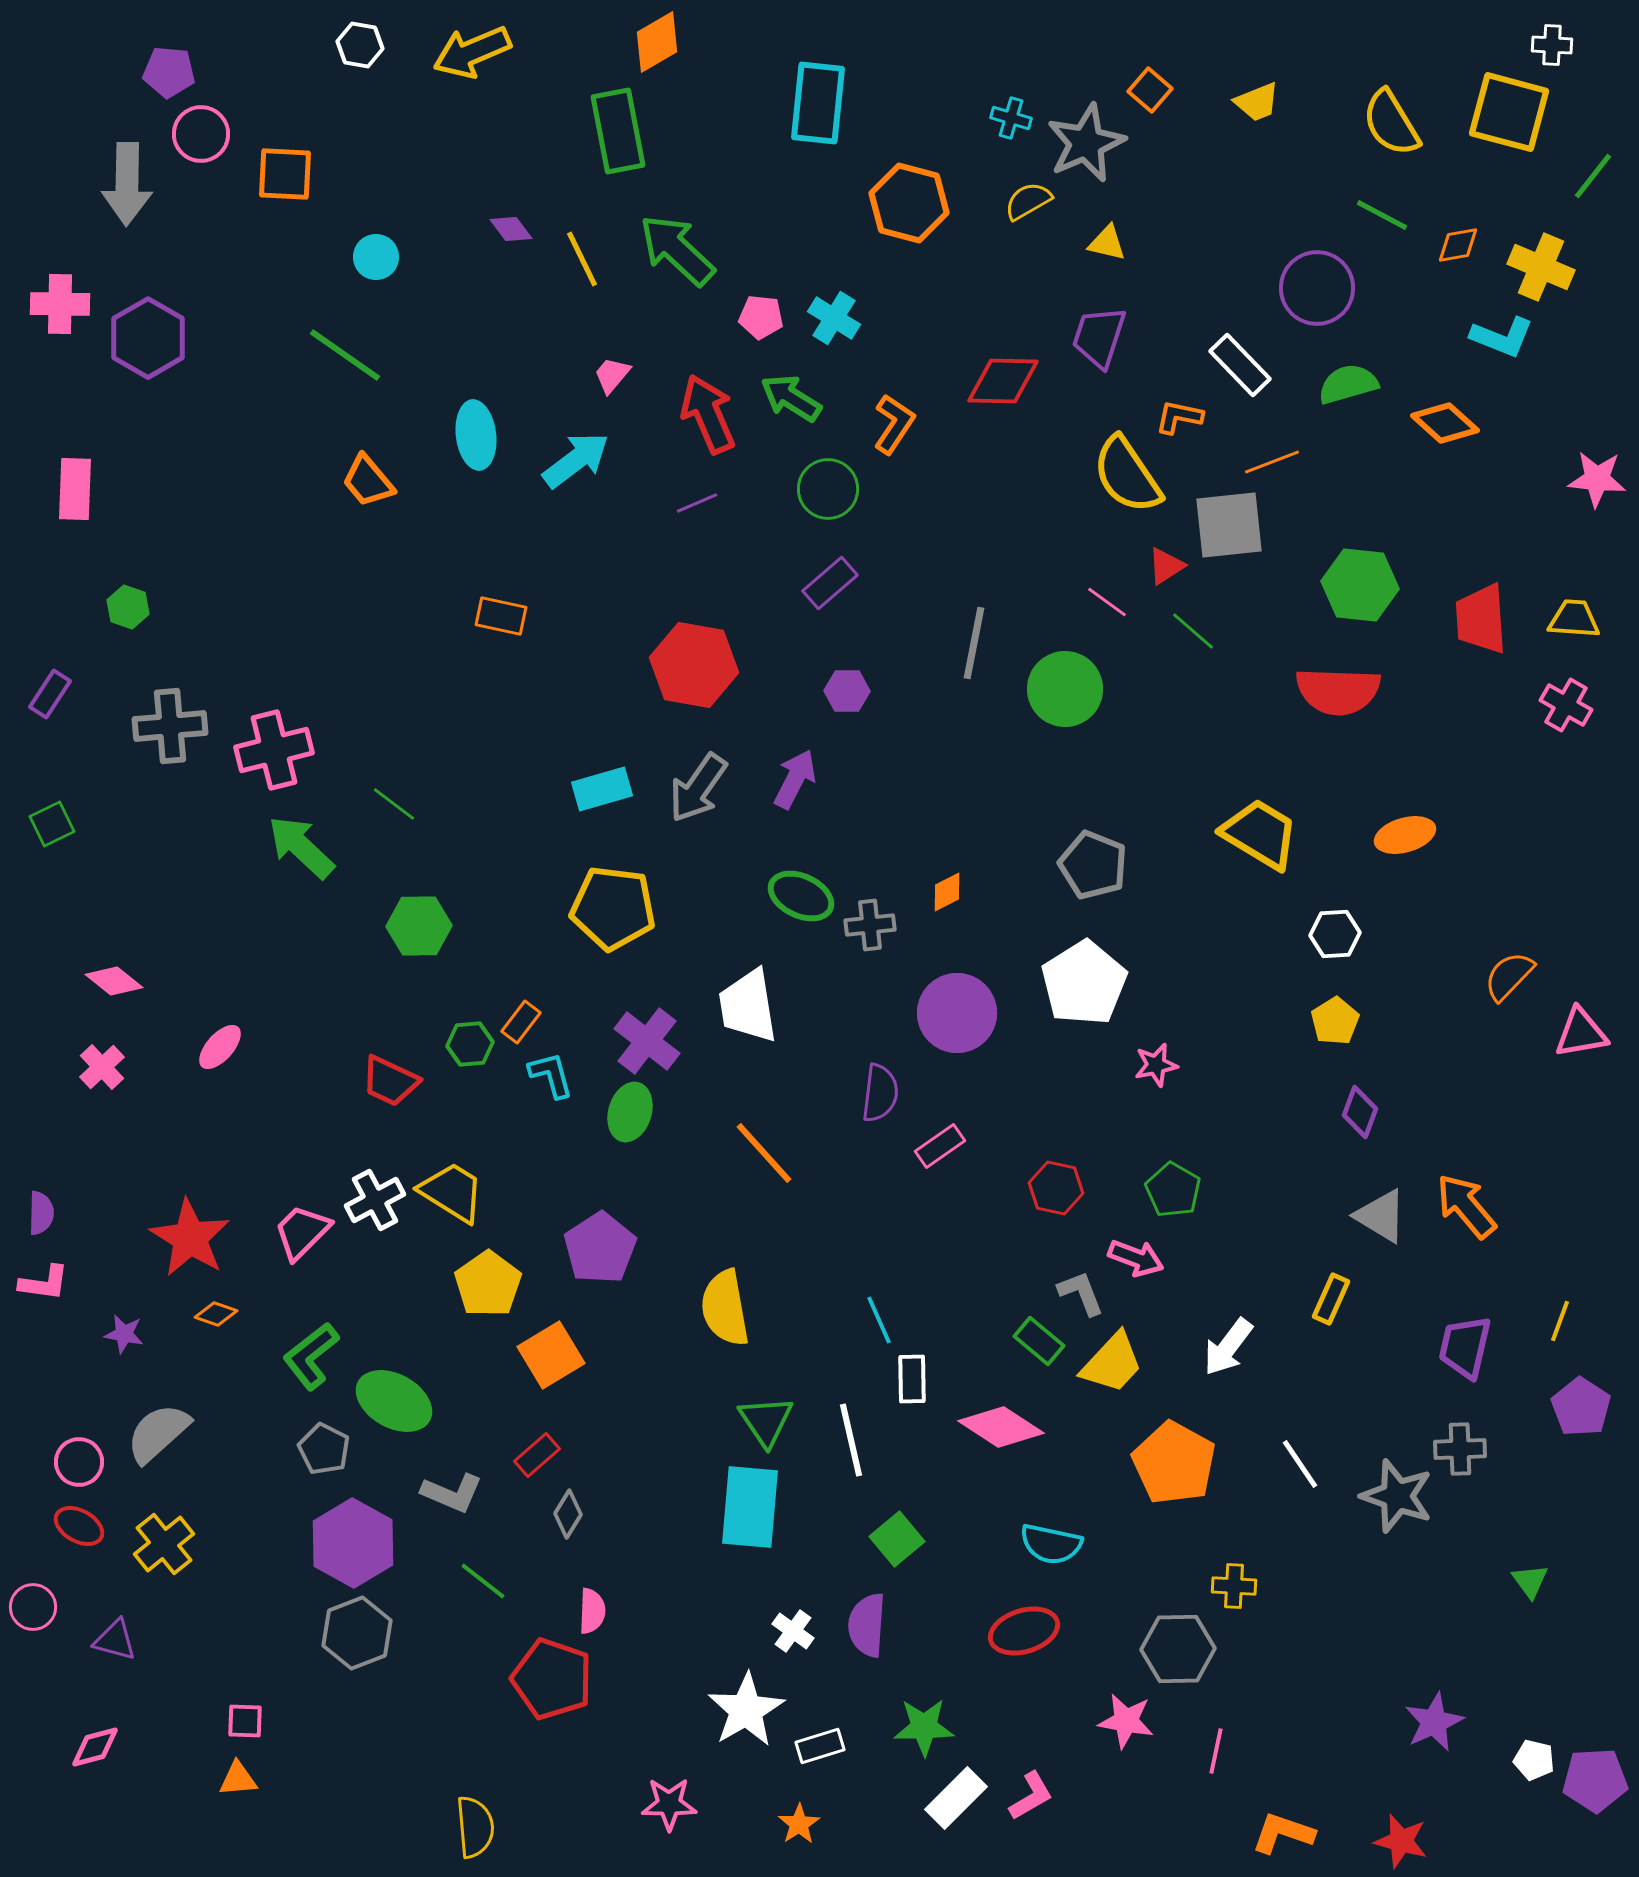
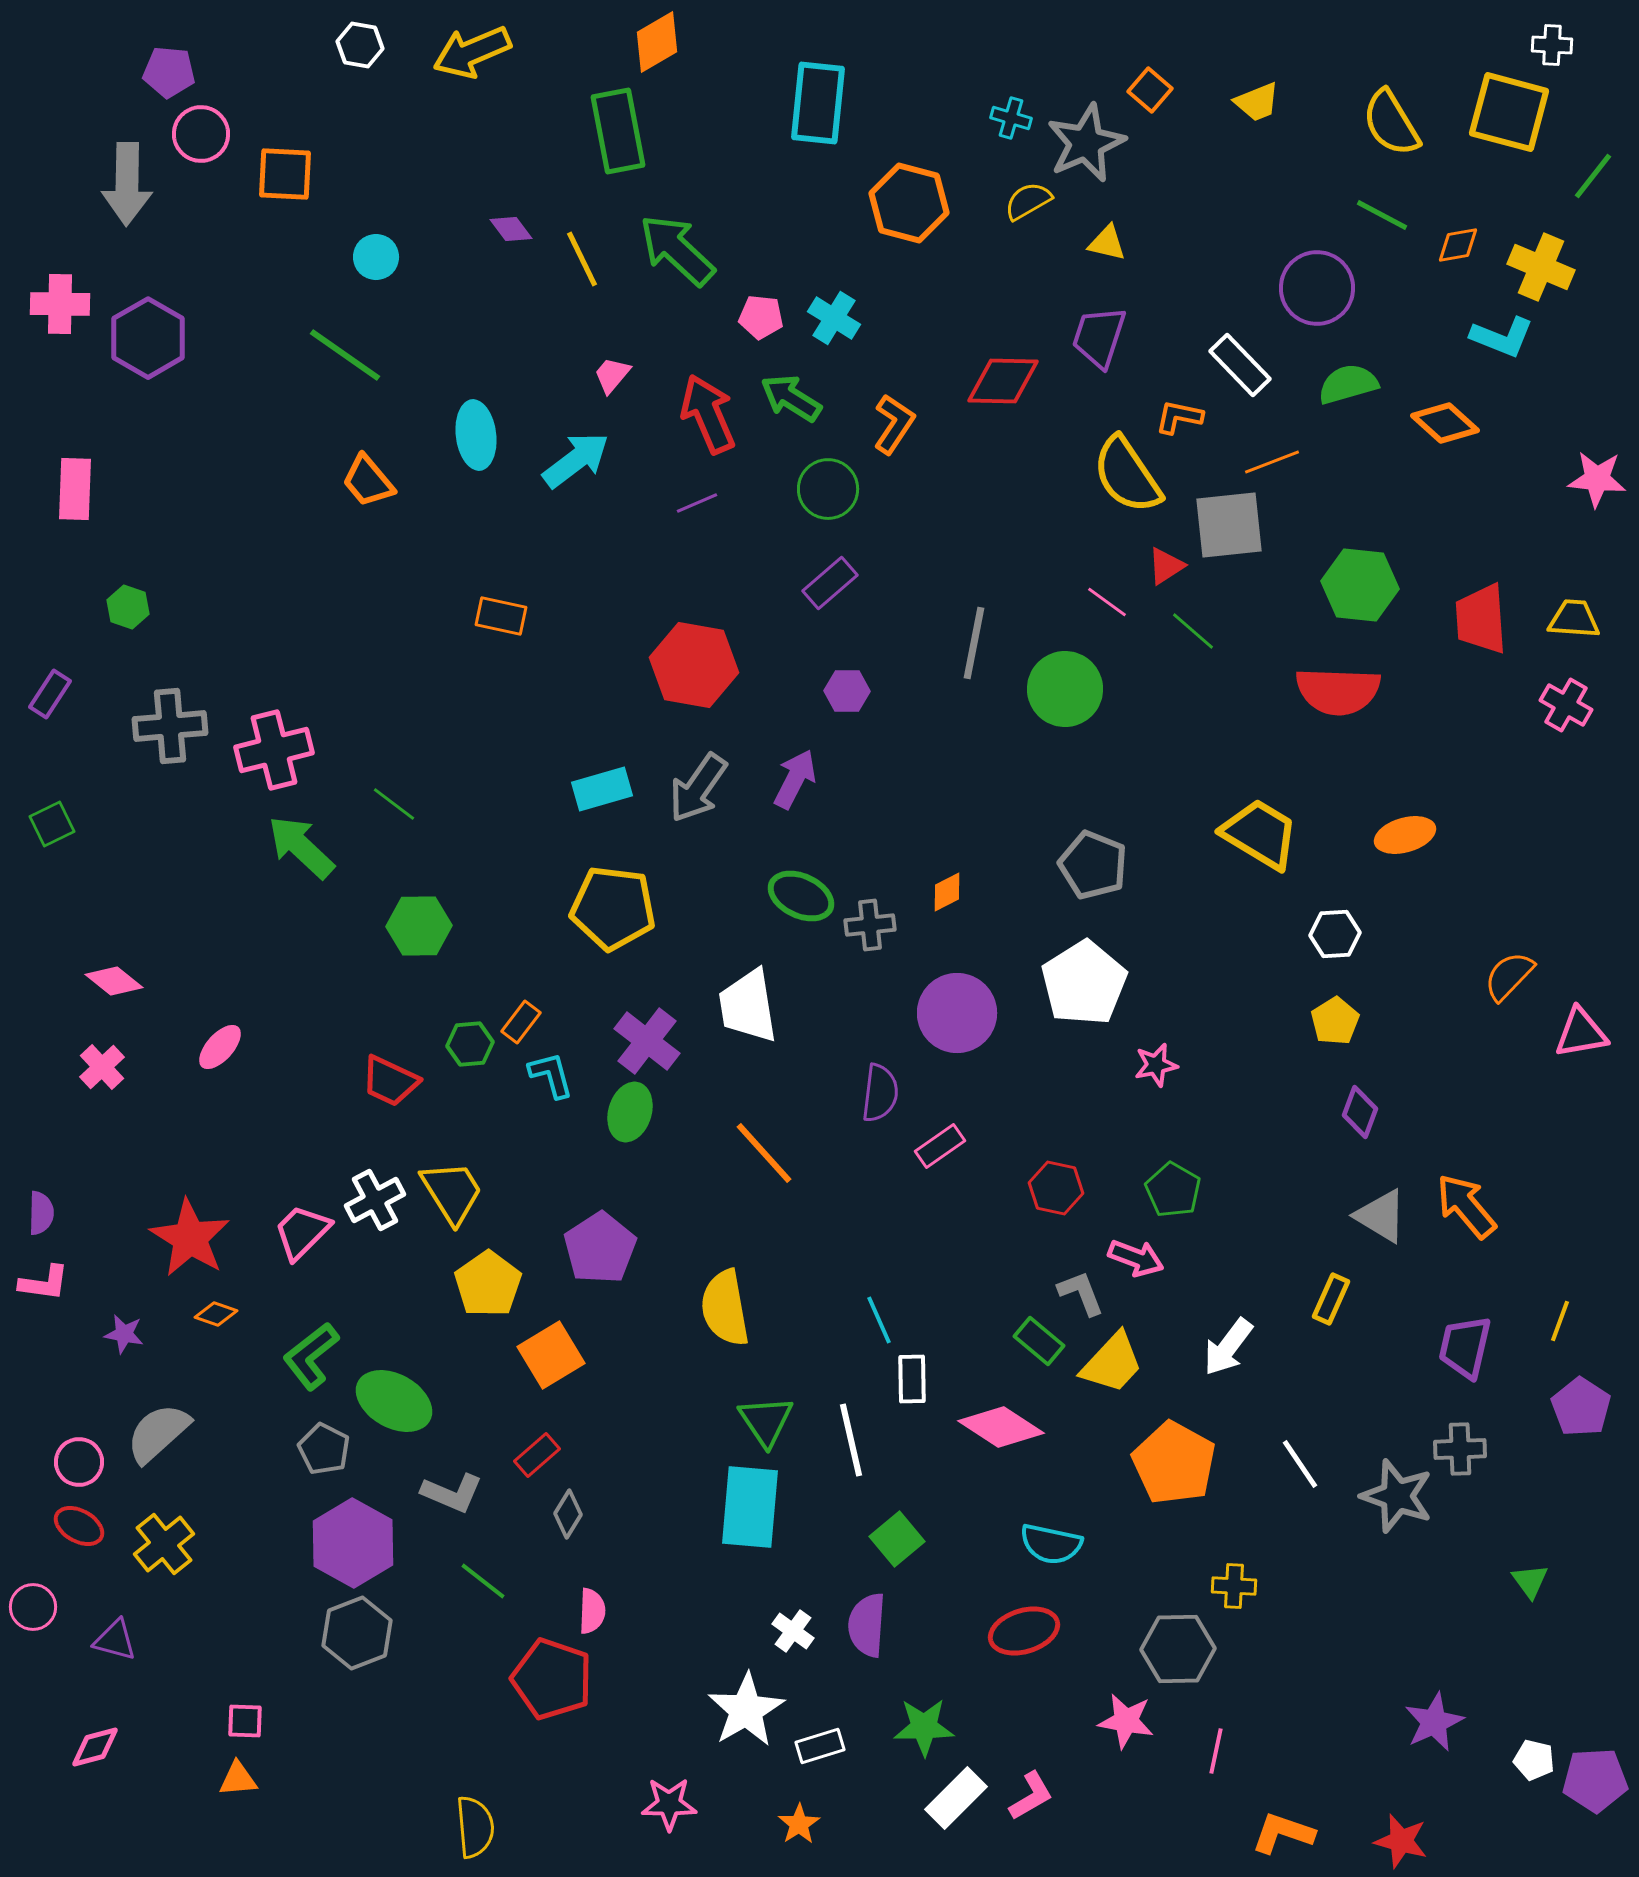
yellow trapezoid at (452, 1192): rotated 26 degrees clockwise
